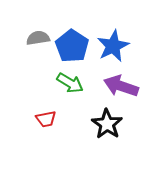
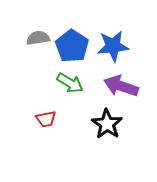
blue star: rotated 20 degrees clockwise
